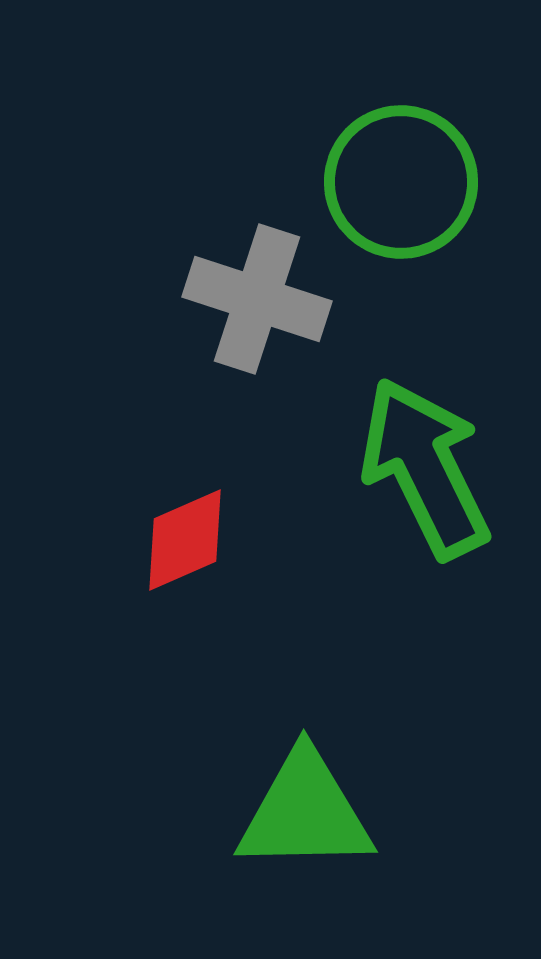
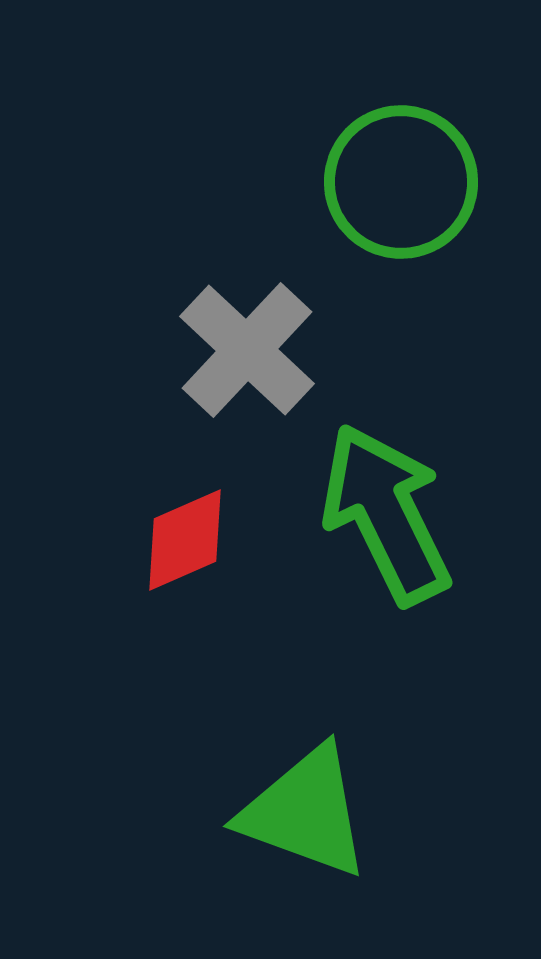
gray cross: moved 10 px left, 51 px down; rotated 25 degrees clockwise
green arrow: moved 39 px left, 46 px down
green triangle: rotated 21 degrees clockwise
